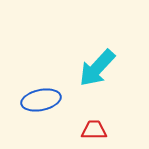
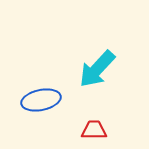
cyan arrow: moved 1 px down
